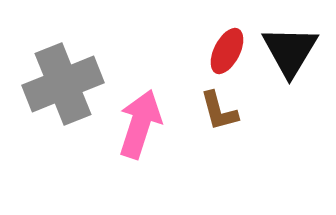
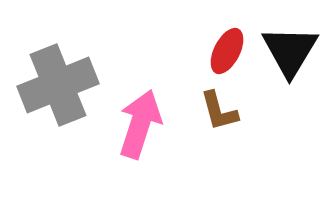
gray cross: moved 5 px left, 1 px down
